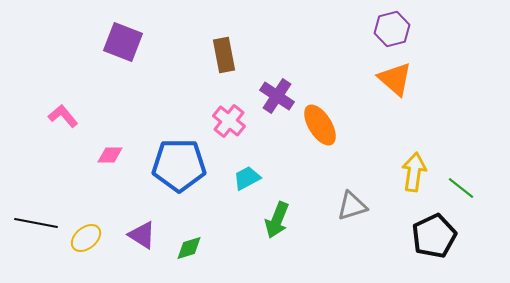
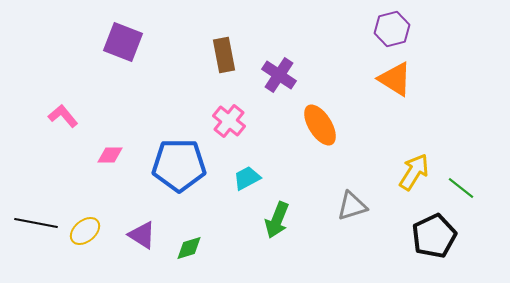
orange triangle: rotated 9 degrees counterclockwise
purple cross: moved 2 px right, 21 px up
yellow arrow: rotated 24 degrees clockwise
yellow ellipse: moved 1 px left, 7 px up
